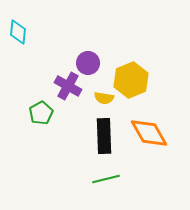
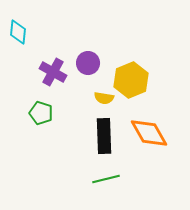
purple cross: moved 15 px left, 14 px up
green pentagon: rotated 25 degrees counterclockwise
